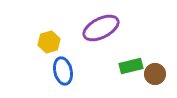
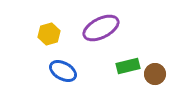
yellow hexagon: moved 8 px up
green rectangle: moved 3 px left
blue ellipse: rotated 48 degrees counterclockwise
